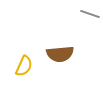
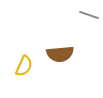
gray line: moved 1 px left, 1 px down
